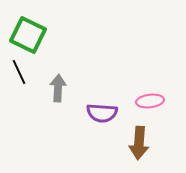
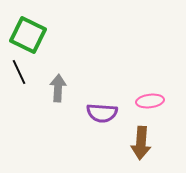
brown arrow: moved 2 px right
